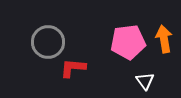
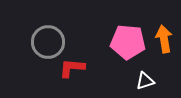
pink pentagon: rotated 12 degrees clockwise
red L-shape: moved 1 px left
white triangle: rotated 48 degrees clockwise
